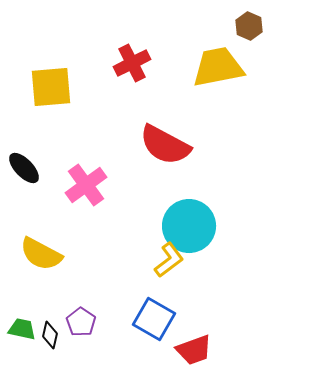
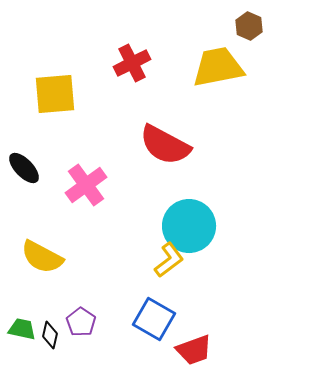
yellow square: moved 4 px right, 7 px down
yellow semicircle: moved 1 px right, 3 px down
